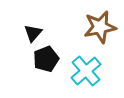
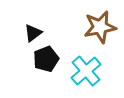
black triangle: rotated 12 degrees clockwise
